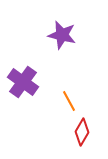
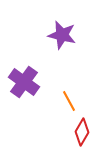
purple cross: moved 1 px right
